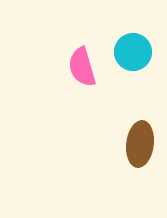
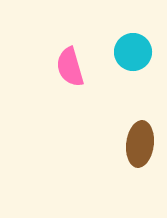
pink semicircle: moved 12 px left
